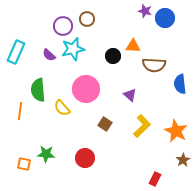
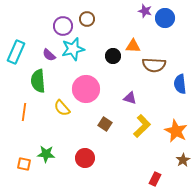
green semicircle: moved 9 px up
purple triangle: moved 3 px down; rotated 24 degrees counterclockwise
orange line: moved 4 px right, 1 px down
